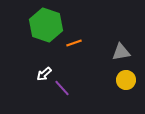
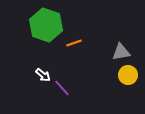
white arrow: moved 1 px left, 1 px down; rotated 98 degrees counterclockwise
yellow circle: moved 2 px right, 5 px up
